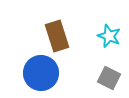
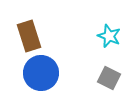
brown rectangle: moved 28 px left
